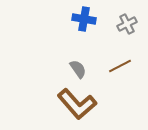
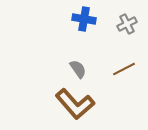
brown line: moved 4 px right, 3 px down
brown L-shape: moved 2 px left
